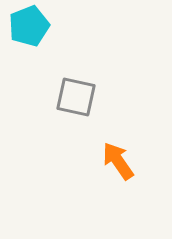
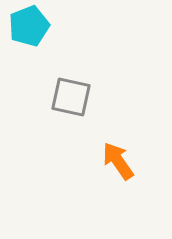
gray square: moved 5 px left
